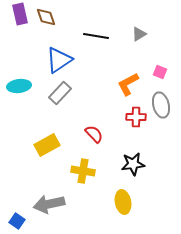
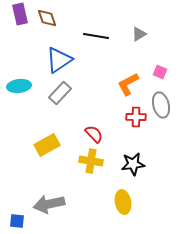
brown diamond: moved 1 px right, 1 px down
yellow cross: moved 8 px right, 10 px up
blue square: rotated 28 degrees counterclockwise
